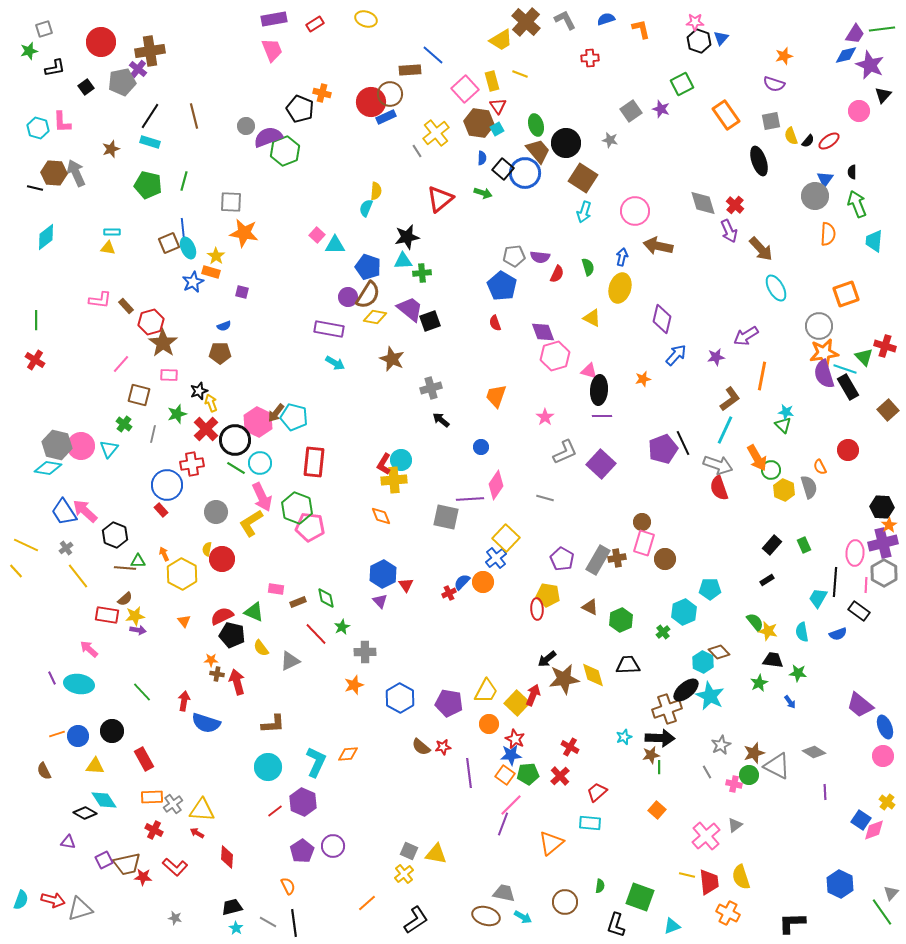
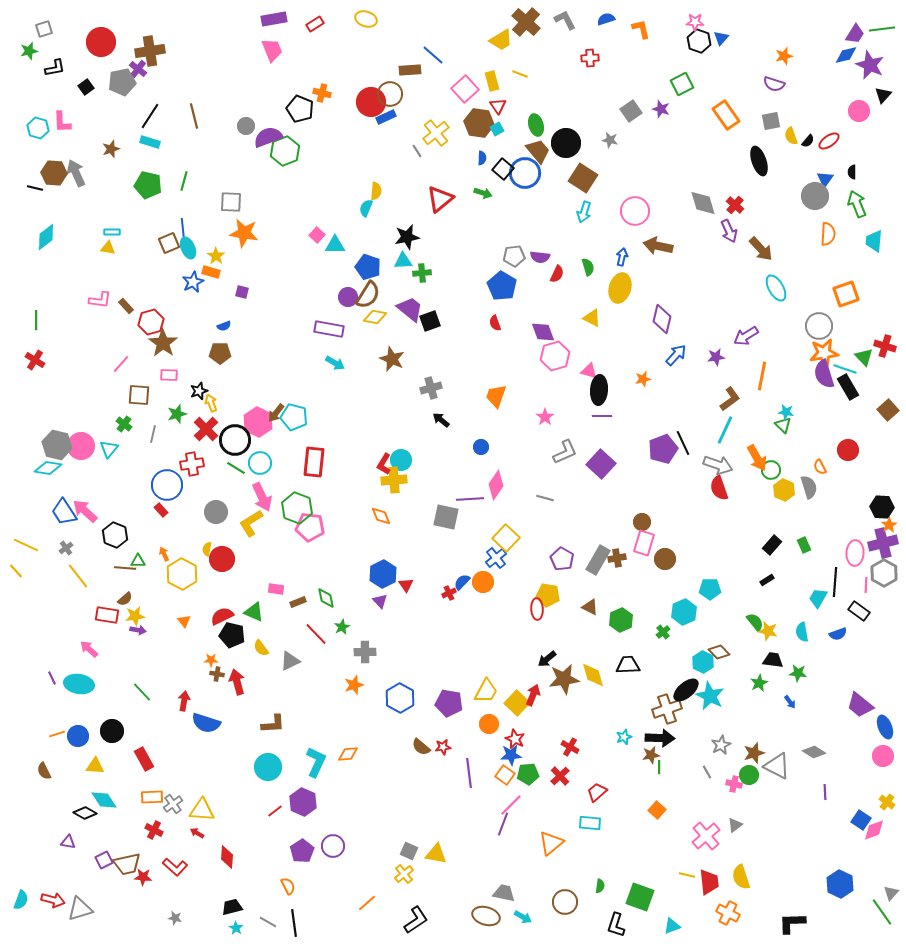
brown square at (139, 395): rotated 10 degrees counterclockwise
